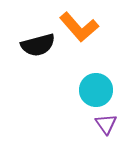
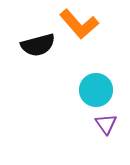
orange L-shape: moved 3 px up
